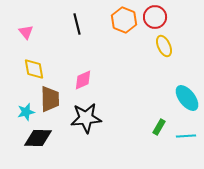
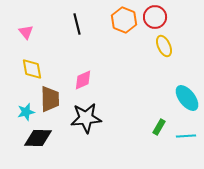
yellow diamond: moved 2 px left
